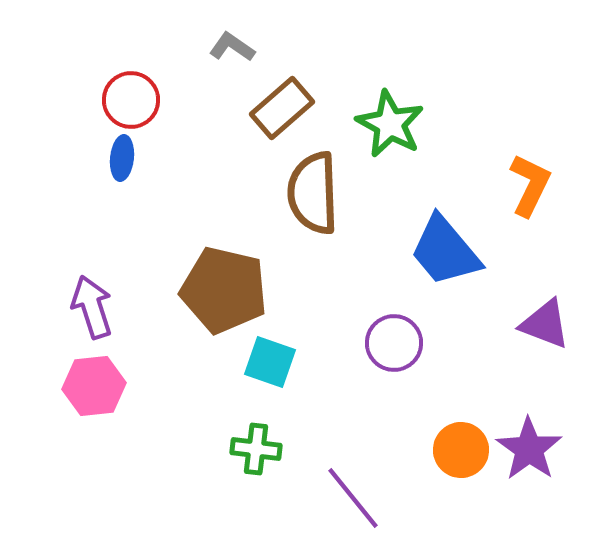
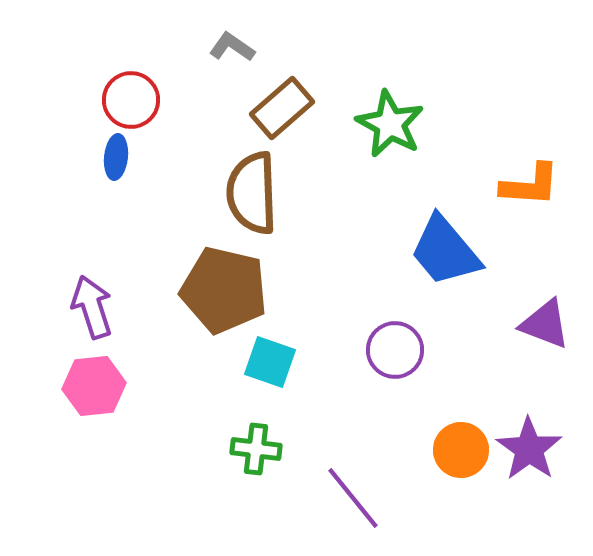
blue ellipse: moved 6 px left, 1 px up
orange L-shape: rotated 68 degrees clockwise
brown semicircle: moved 61 px left
purple circle: moved 1 px right, 7 px down
